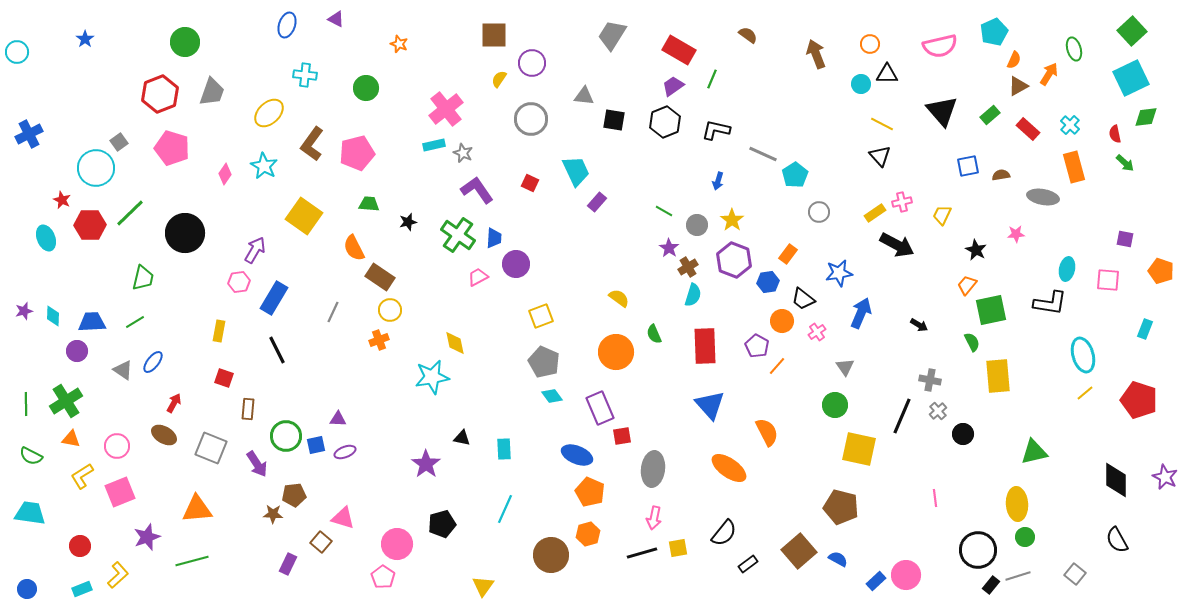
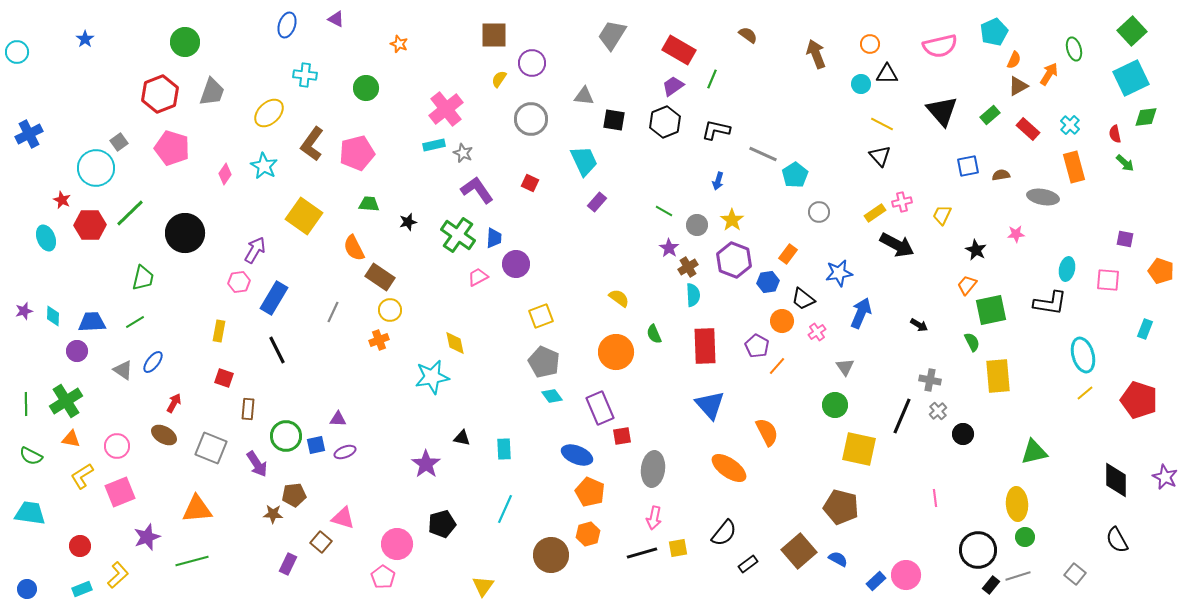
cyan trapezoid at (576, 171): moved 8 px right, 10 px up
cyan semicircle at (693, 295): rotated 20 degrees counterclockwise
